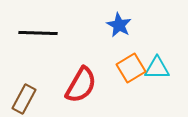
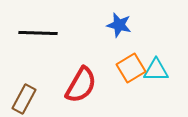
blue star: rotated 15 degrees counterclockwise
cyan triangle: moved 1 px left, 2 px down
